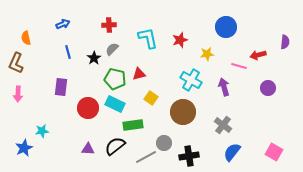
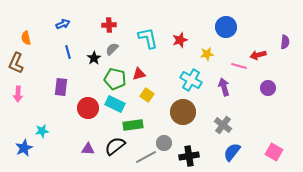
yellow square: moved 4 px left, 3 px up
